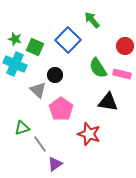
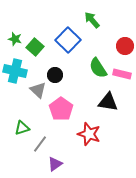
green square: rotated 18 degrees clockwise
cyan cross: moved 7 px down; rotated 10 degrees counterclockwise
gray line: rotated 72 degrees clockwise
